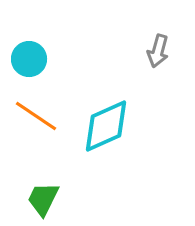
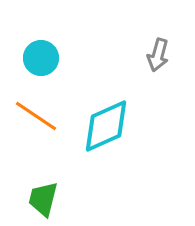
gray arrow: moved 4 px down
cyan circle: moved 12 px right, 1 px up
green trapezoid: rotated 12 degrees counterclockwise
